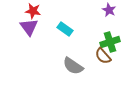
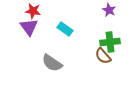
green cross: rotated 12 degrees clockwise
gray semicircle: moved 21 px left, 3 px up
